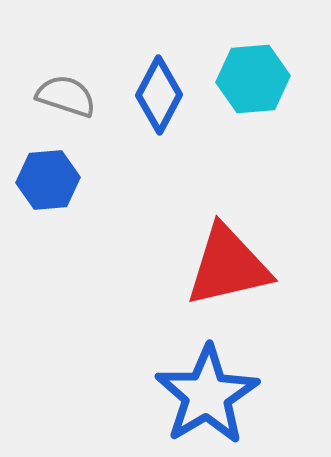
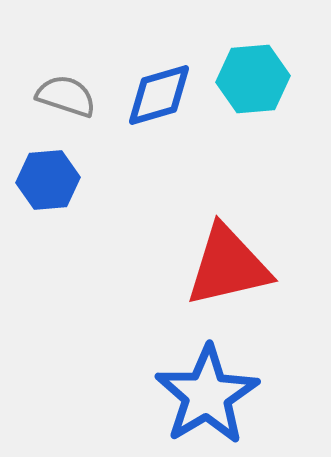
blue diamond: rotated 46 degrees clockwise
